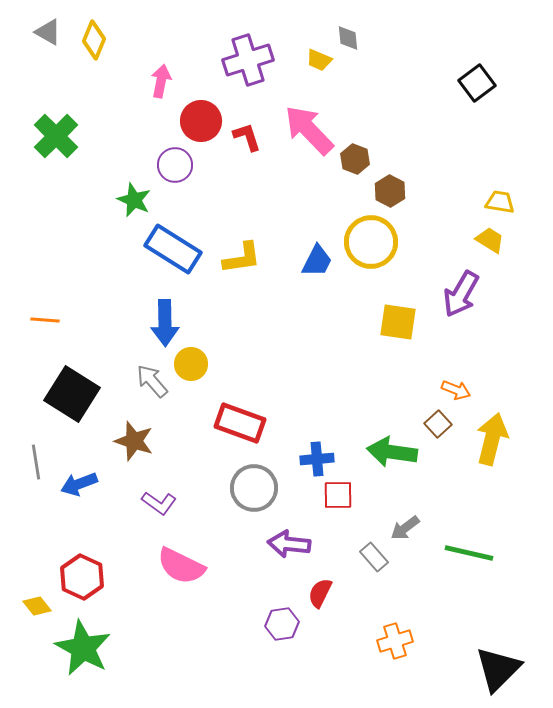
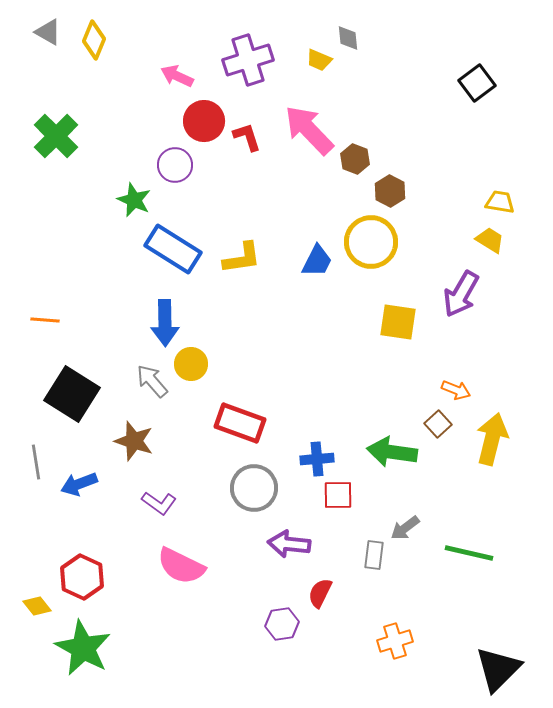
pink arrow at (161, 81): moved 16 px right, 5 px up; rotated 76 degrees counterclockwise
red circle at (201, 121): moved 3 px right
gray rectangle at (374, 557): moved 2 px up; rotated 48 degrees clockwise
